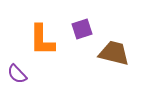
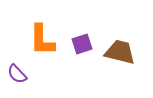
purple square: moved 15 px down
brown trapezoid: moved 6 px right, 1 px up
